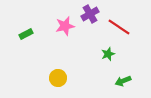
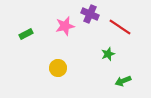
purple cross: rotated 36 degrees counterclockwise
red line: moved 1 px right
yellow circle: moved 10 px up
